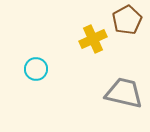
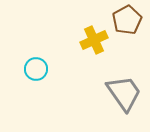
yellow cross: moved 1 px right, 1 px down
gray trapezoid: rotated 42 degrees clockwise
